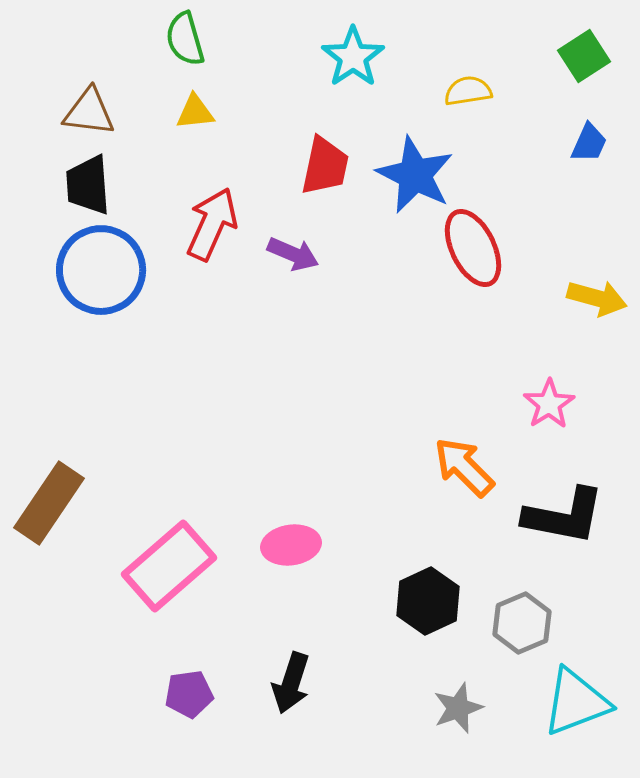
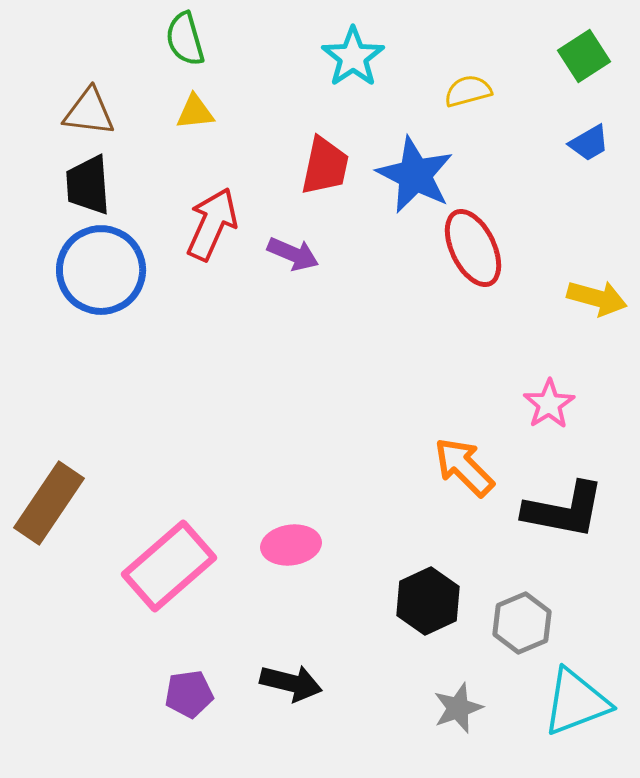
yellow semicircle: rotated 6 degrees counterclockwise
blue trapezoid: rotated 36 degrees clockwise
black L-shape: moved 6 px up
black arrow: rotated 94 degrees counterclockwise
